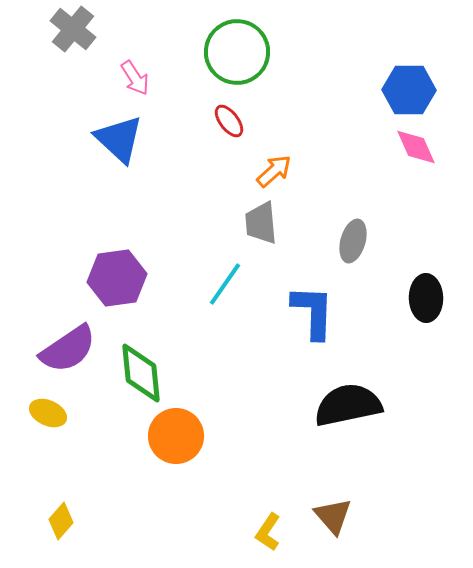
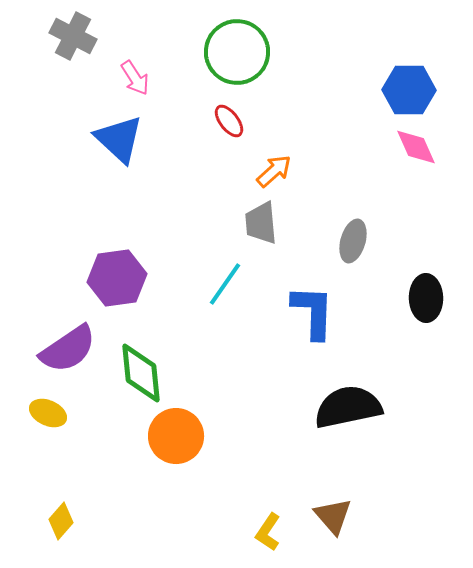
gray cross: moved 7 px down; rotated 12 degrees counterclockwise
black semicircle: moved 2 px down
